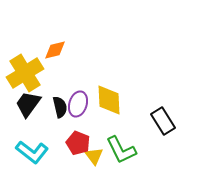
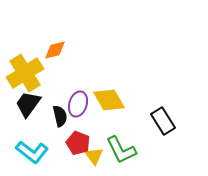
yellow diamond: rotated 28 degrees counterclockwise
black semicircle: moved 9 px down
